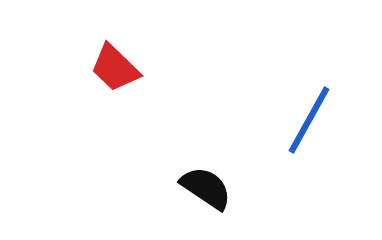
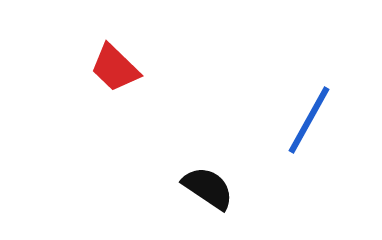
black semicircle: moved 2 px right
